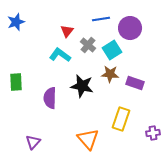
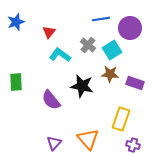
red triangle: moved 18 px left, 1 px down
purple semicircle: moved 1 px right, 2 px down; rotated 40 degrees counterclockwise
purple cross: moved 20 px left, 12 px down; rotated 24 degrees clockwise
purple triangle: moved 21 px right, 1 px down
